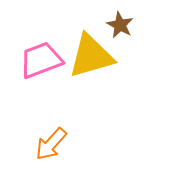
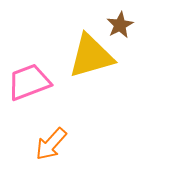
brown star: rotated 16 degrees clockwise
pink trapezoid: moved 12 px left, 22 px down
